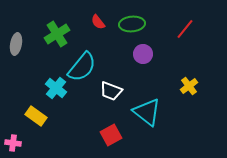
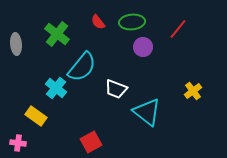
green ellipse: moved 2 px up
red line: moved 7 px left
green cross: rotated 20 degrees counterclockwise
gray ellipse: rotated 15 degrees counterclockwise
purple circle: moved 7 px up
yellow cross: moved 4 px right, 5 px down
white trapezoid: moved 5 px right, 2 px up
red square: moved 20 px left, 7 px down
pink cross: moved 5 px right
